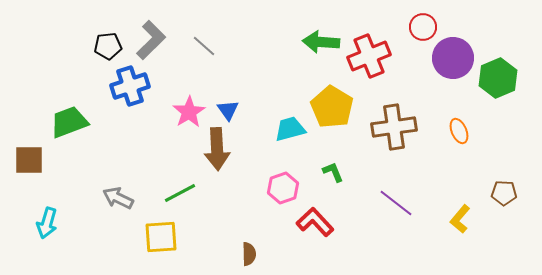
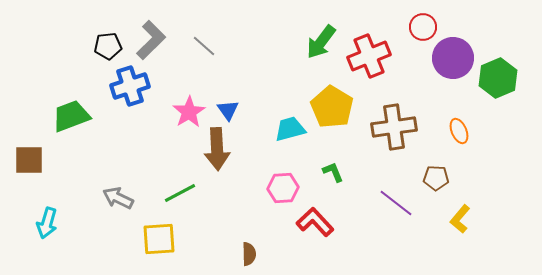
green arrow: rotated 57 degrees counterclockwise
green trapezoid: moved 2 px right, 6 px up
pink hexagon: rotated 16 degrees clockwise
brown pentagon: moved 68 px left, 15 px up
yellow square: moved 2 px left, 2 px down
